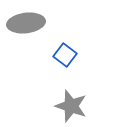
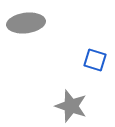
blue square: moved 30 px right, 5 px down; rotated 20 degrees counterclockwise
